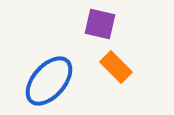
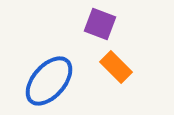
purple square: rotated 8 degrees clockwise
